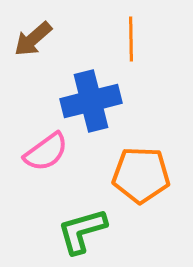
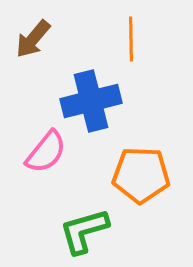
brown arrow: rotated 9 degrees counterclockwise
pink semicircle: rotated 15 degrees counterclockwise
green L-shape: moved 2 px right
